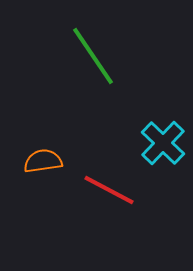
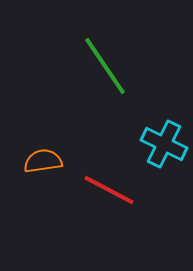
green line: moved 12 px right, 10 px down
cyan cross: moved 1 px right, 1 px down; rotated 18 degrees counterclockwise
